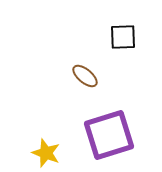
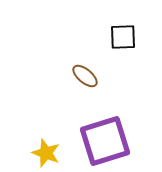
purple square: moved 4 px left, 6 px down
